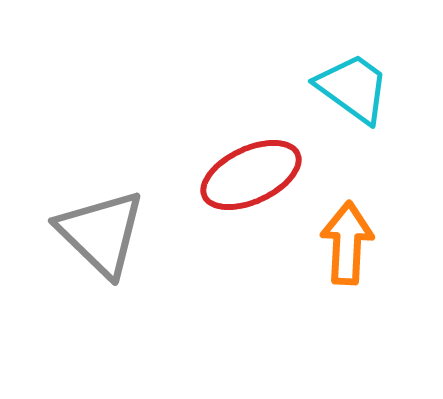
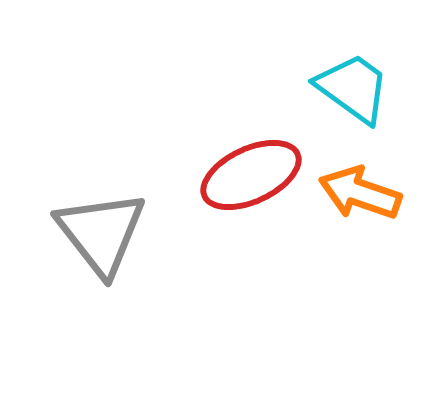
gray triangle: rotated 8 degrees clockwise
orange arrow: moved 13 px right, 50 px up; rotated 74 degrees counterclockwise
